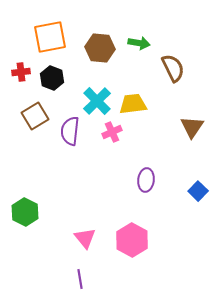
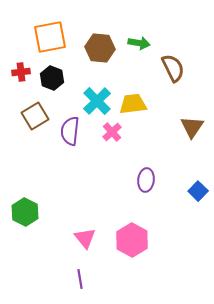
pink cross: rotated 18 degrees counterclockwise
